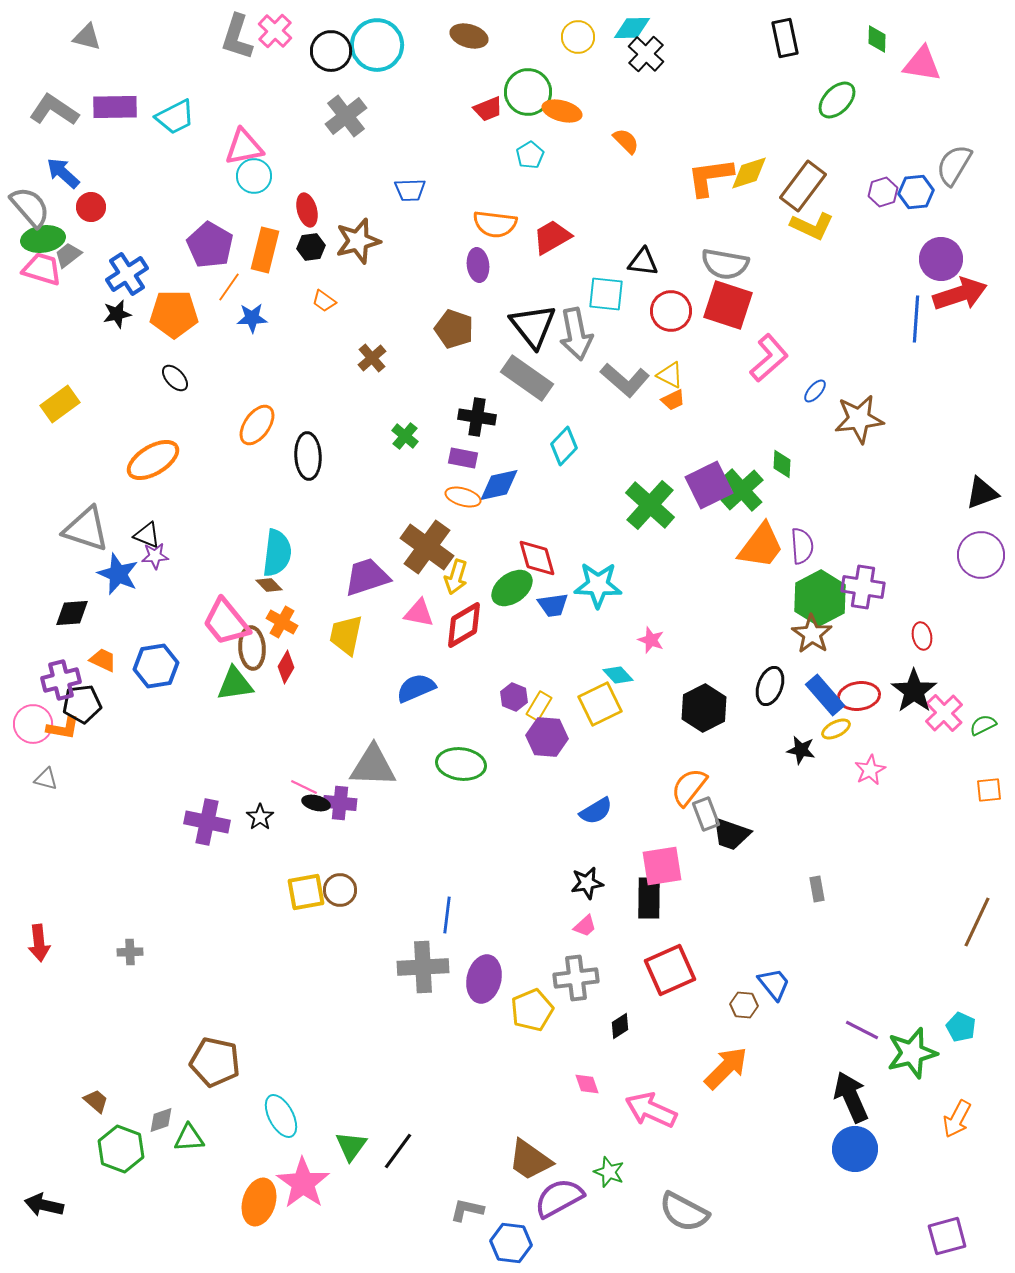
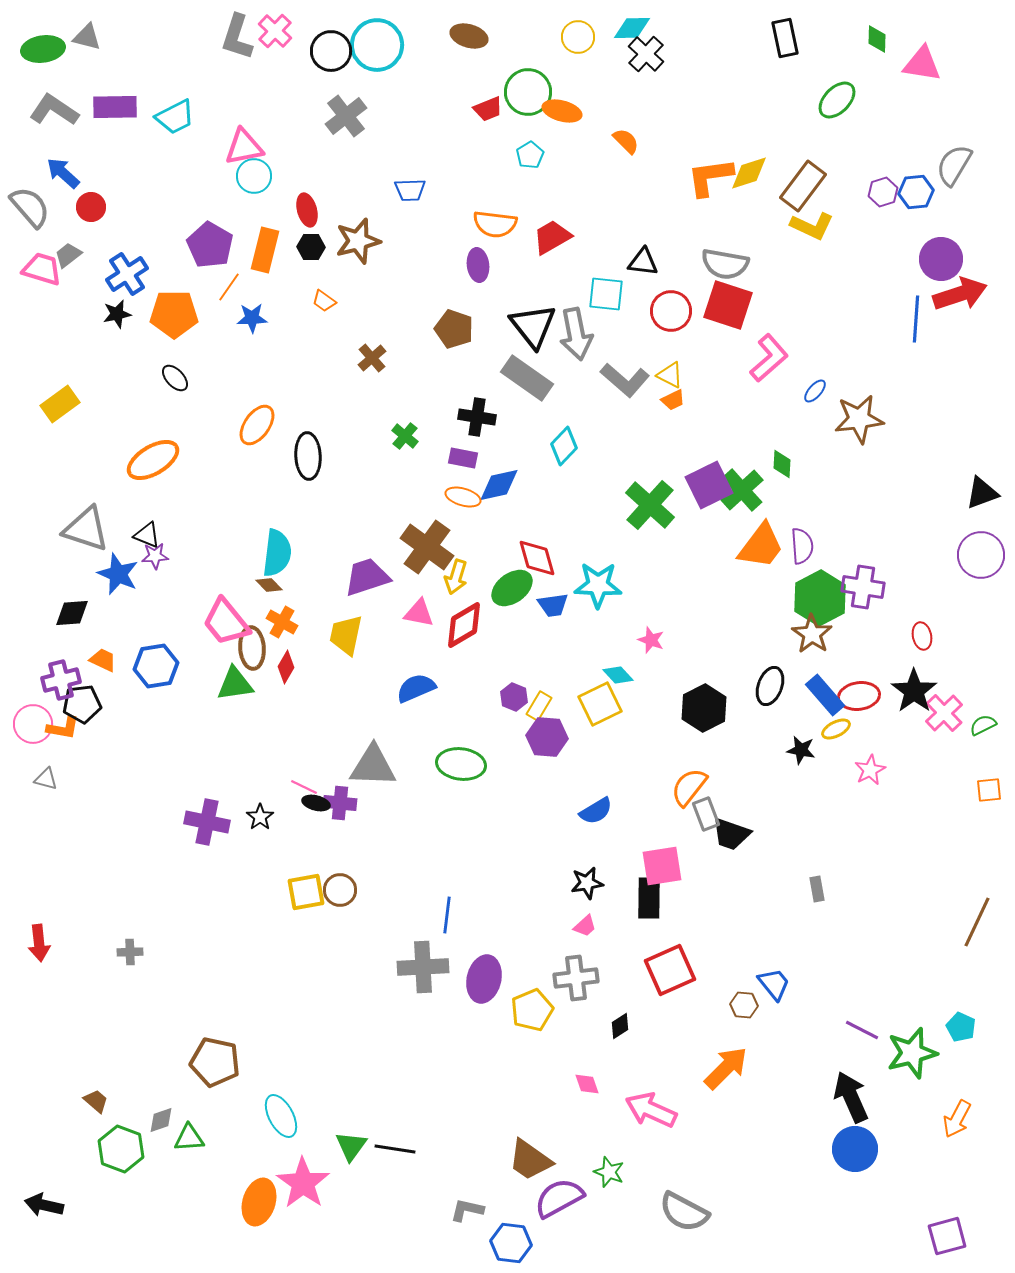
green ellipse at (43, 239): moved 190 px up
black hexagon at (311, 247): rotated 8 degrees clockwise
black line at (398, 1151): moved 3 px left, 2 px up; rotated 63 degrees clockwise
